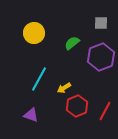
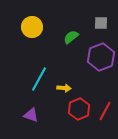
yellow circle: moved 2 px left, 6 px up
green semicircle: moved 1 px left, 6 px up
yellow arrow: rotated 144 degrees counterclockwise
red hexagon: moved 2 px right, 3 px down
